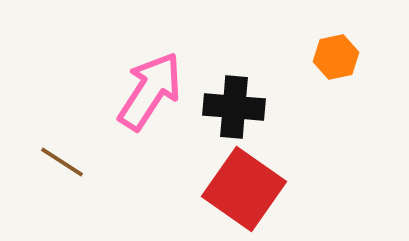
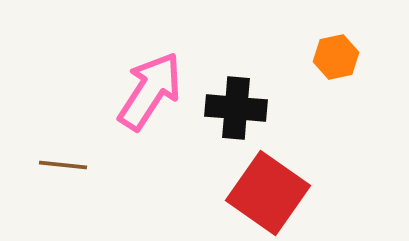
black cross: moved 2 px right, 1 px down
brown line: moved 1 px right, 3 px down; rotated 27 degrees counterclockwise
red square: moved 24 px right, 4 px down
